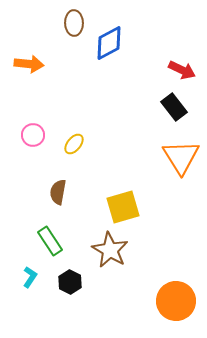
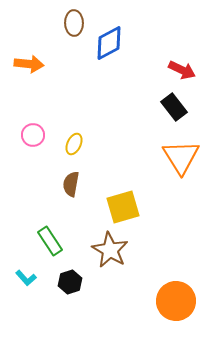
yellow ellipse: rotated 15 degrees counterclockwise
brown semicircle: moved 13 px right, 8 px up
cyan L-shape: moved 4 px left, 1 px down; rotated 105 degrees clockwise
black hexagon: rotated 15 degrees clockwise
